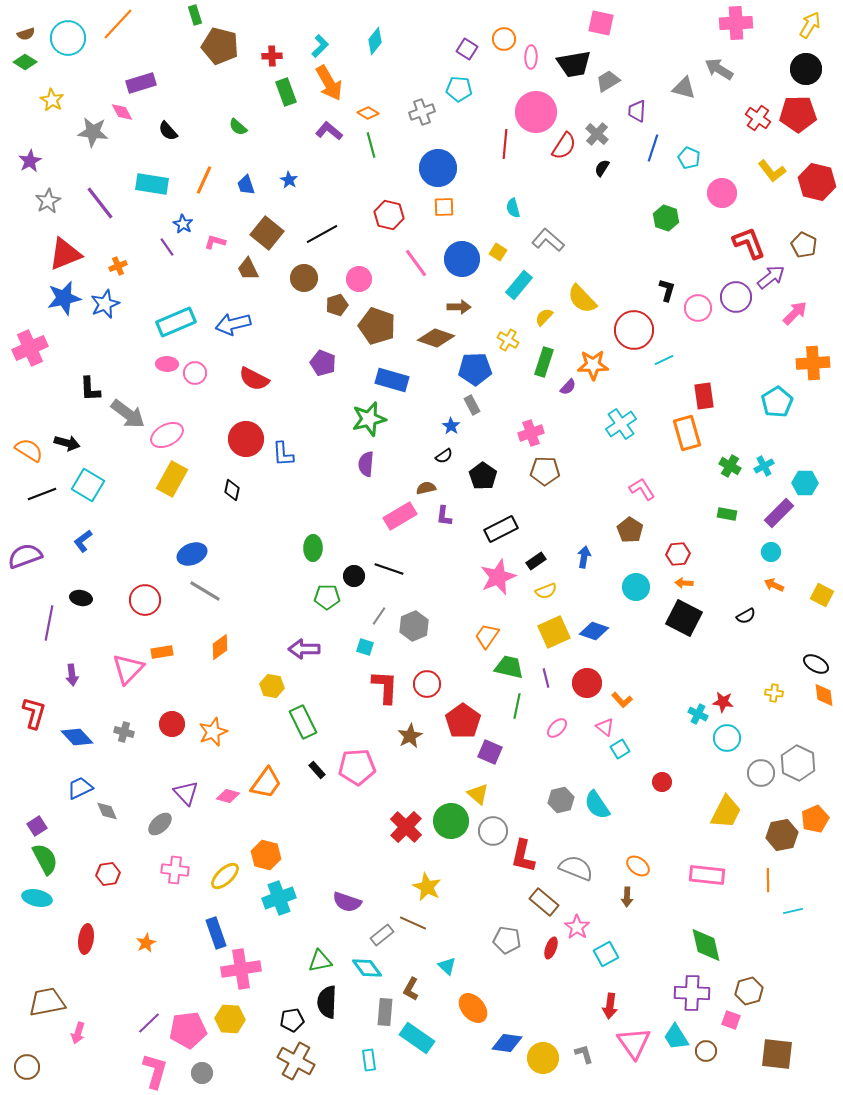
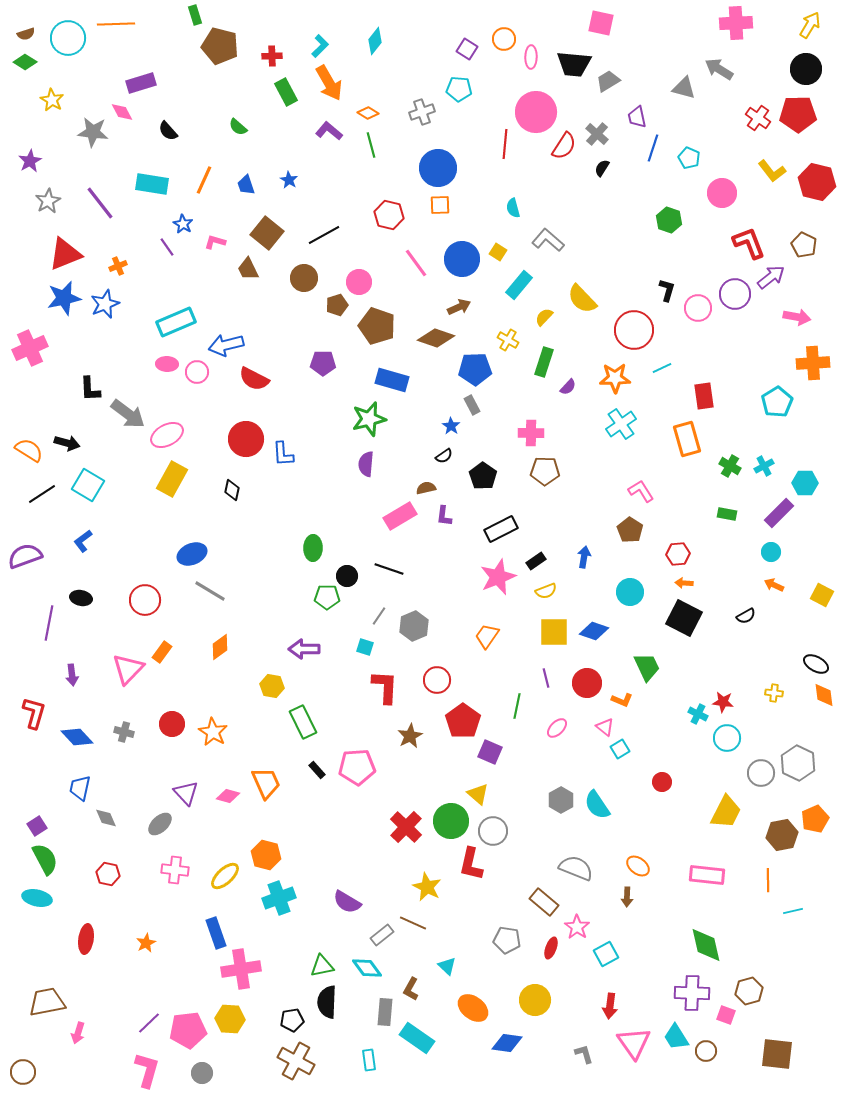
orange line at (118, 24): moved 2 px left; rotated 45 degrees clockwise
black trapezoid at (574, 64): rotated 15 degrees clockwise
green rectangle at (286, 92): rotated 8 degrees counterclockwise
purple trapezoid at (637, 111): moved 6 px down; rotated 15 degrees counterclockwise
orange square at (444, 207): moved 4 px left, 2 px up
green hexagon at (666, 218): moved 3 px right, 2 px down
black line at (322, 234): moved 2 px right, 1 px down
pink circle at (359, 279): moved 3 px down
purple circle at (736, 297): moved 1 px left, 3 px up
brown arrow at (459, 307): rotated 25 degrees counterclockwise
pink arrow at (795, 313): moved 2 px right, 4 px down; rotated 56 degrees clockwise
blue arrow at (233, 324): moved 7 px left, 21 px down
cyan line at (664, 360): moved 2 px left, 8 px down
purple pentagon at (323, 363): rotated 20 degrees counterclockwise
orange star at (593, 365): moved 22 px right, 13 px down
pink circle at (195, 373): moved 2 px right, 1 px up
pink cross at (531, 433): rotated 20 degrees clockwise
orange rectangle at (687, 433): moved 6 px down
pink L-shape at (642, 489): moved 1 px left, 2 px down
black line at (42, 494): rotated 12 degrees counterclockwise
black circle at (354, 576): moved 7 px left
cyan circle at (636, 587): moved 6 px left, 5 px down
gray line at (205, 591): moved 5 px right
yellow square at (554, 632): rotated 24 degrees clockwise
orange rectangle at (162, 652): rotated 45 degrees counterclockwise
green trapezoid at (509, 667): moved 138 px right; rotated 52 degrees clockwise
red circle at (427, 684): moved 10 px right, 4 px up
orange L-shape at (622, 700): rotated 25 degrees counterclockwise
orange star at (213, 732): rotated 20 degrees counterclockwise
orange trapezoid at (266, 783): rotated 60 degrees counterclockwise
blue trapezoid at (80, 788): rotated 52 degrees counterclockwise
gray hexagon at (561, 800): rotated 15 degrees counterclockwise
gray diamond at (107, 811): moved 1 px left, 7 px down
red L-shape at (523, 856): moved 52 px left, 8 px down
red hexagon at (108, 874): rotated 20 degrees clockwise
purple semicircle at (347, 902): rotated 12 degrees clockwise
green triangle at (320, 961): moved 2 px right, 5 px down
orange ellipse at (473, 1008): rotated 12 degrees counterclockwise
pink square at (731, 1020): moved 5 px left, 5 px up
yellow circle at (543, 1058): moved 8 px left, 58 px up
brown circle at (27, 1067): moved 4 px left, 5 px down
pink L-shape at (155, 1071): moved 8 px left, 1 px up
